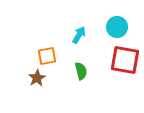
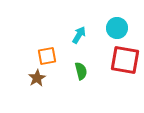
cyan circle: moved 1 px down
